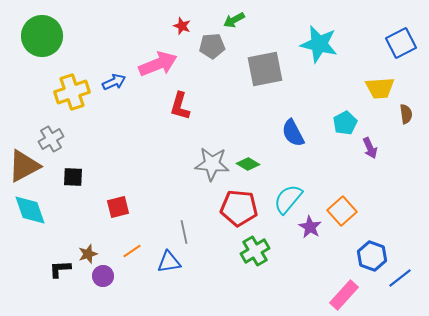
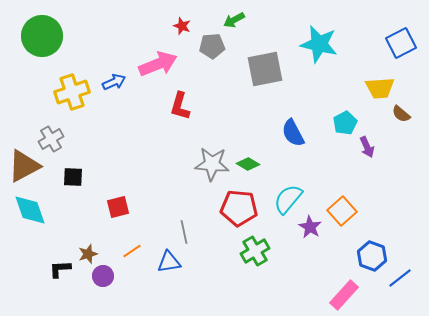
brown semicircle: moved 5 px left; rotated 138 degrees clockwise
purple arrow: moved 3 px left, 1 px up
